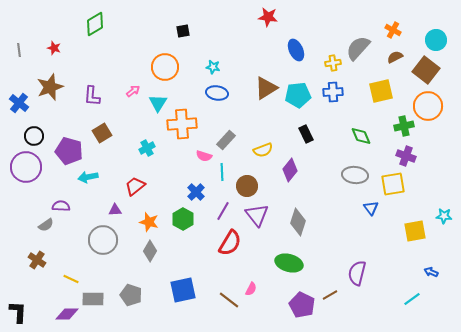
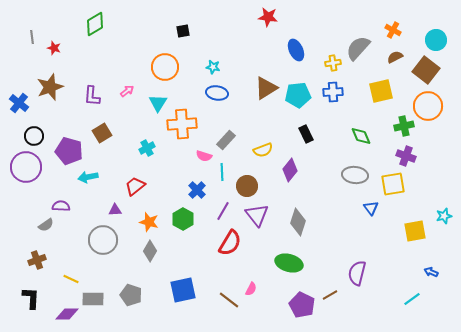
gray line at (19, 50): moved 13 px right, 13 px up
pink arrow at (133, 91): moved 6 px left
blue cross at (196, 192): moved 1 px right, 2 px up
cyan star at (444, 216): rotated 21 degrees counterclockwise
brown cross at (37, 260): rotated 36 degrees clockwise
black L-shape at (18, 312): moved 13 px right, 14 px up
